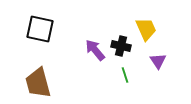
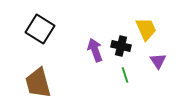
black square: rotated 20 degrees clockwise
purple arrow: rotated 20 degrees clockwise
